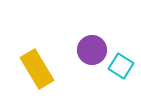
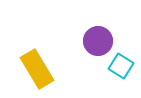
purple circle: moved 6 px right, 9 px up
